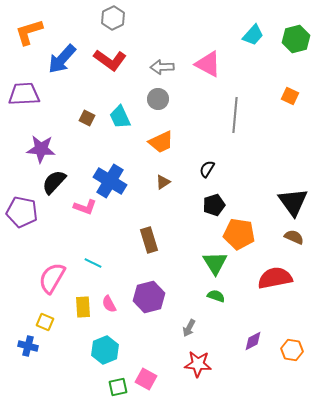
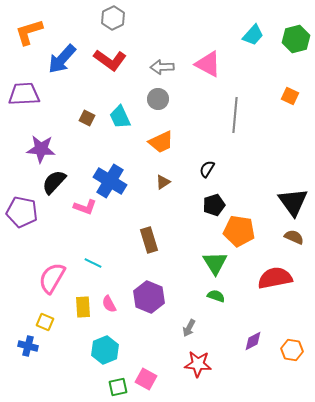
orange pentagon at (239, 234): moved 3 px up
purple hexagon at (149, 297): rotated 24 degrees counterclockwise
